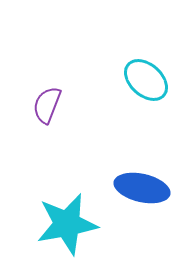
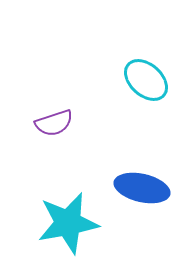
purple semicircle: moved 7 px right, 18 px down; rotated 129 degrees counterclockwise
cyan star: moved 1 px right, 1 px up
